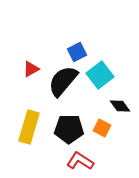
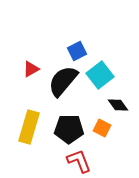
blue square: moved 1 px up
black diamond: moved 2 px left, 1 px up
red L-shape: moved 1 px left; rotated 36 degrees clockwise
